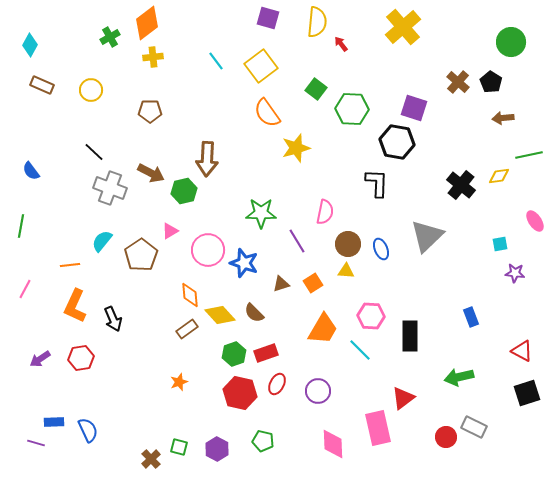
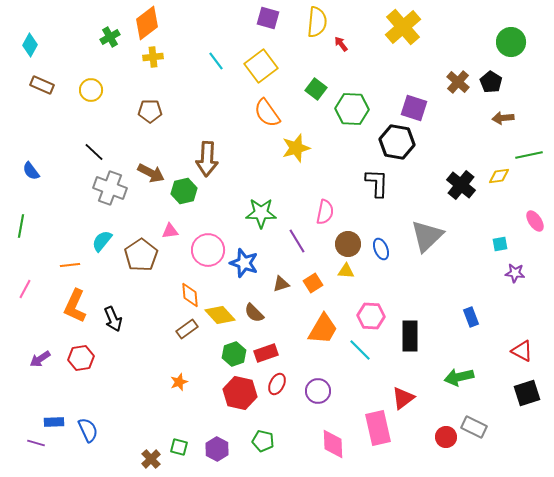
pink triangle at (170, 231): rotated 24 degrees clockwise
